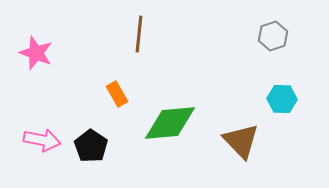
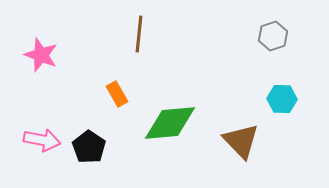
pink star: moved 5 px right, 2 px down
black pentagon: moved 2 px left, 1 px down
